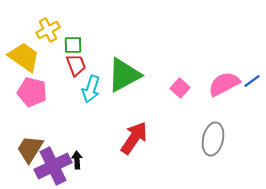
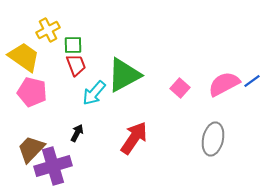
cyan arrow: moved 3 px right, 4 px down; rotated 24 degrees clockwise
brown trapezoid: moved 1 px right; rotated 12 degrees clockwise
black arrow: moved 27 px up; rotated 30 degrees clockwise
purple cross: rotated 9 degrees clockwise
